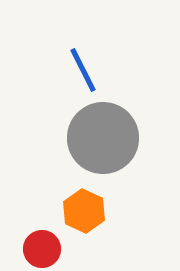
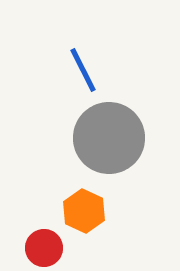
gray circle: moved 6 px right
red circle: moved 2 px right, 1 px up
